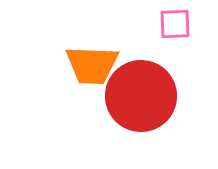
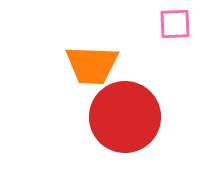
red circle: moved 16 px left, 21 px down
